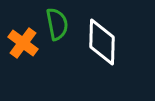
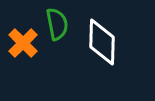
orange cross: rotated 8 degrees clockwise
